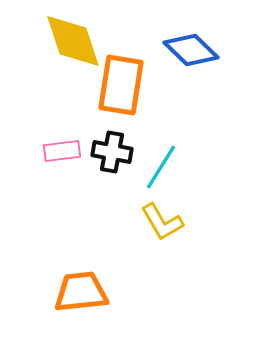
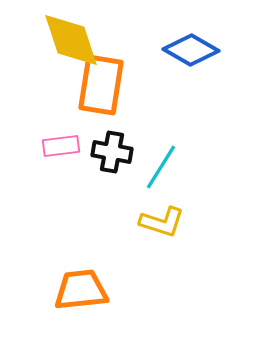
yellow diamond: moved 2 px left, 1 px up
blue diamond: rotated 14 degrees counterclockwise
orange rectangle: moved 20 px left
pink rectangle: moved 1 px left, 5 px up
yellow L-shape: rotated 42 degrees counterclockwise
orange trapezoid: moved 2 px up
